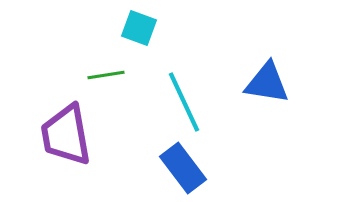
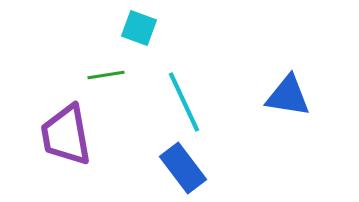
blue triangle: moved 21 px right, 13 px down
